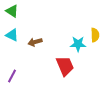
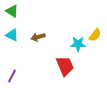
yellow semicircle: rotated 40 degrees clockwise
brown arrow: moved 3 px right, 5 px up
